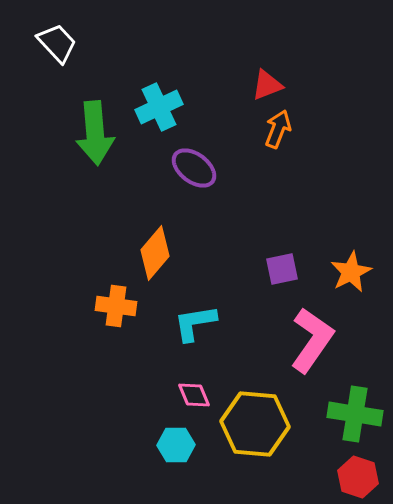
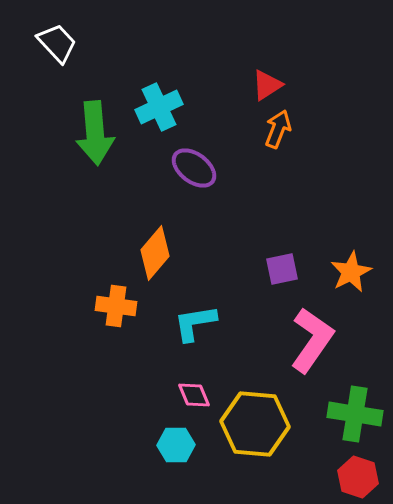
red triangle: rotated 12 degrees counterclockwise
